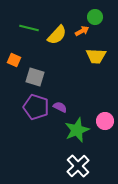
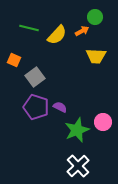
gray square: rotated 36 degrees clockwise
pink circle: moved 2 px left, 1 px down
